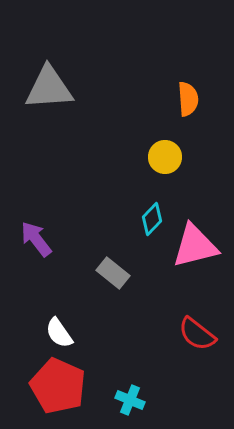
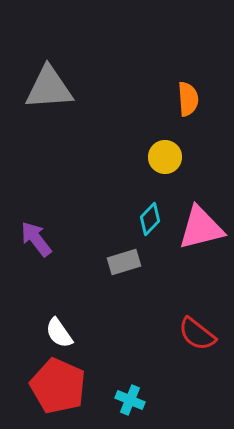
cyan diamond: moved 2 px left
pink triangle: moved 6 px right, 18 px up
gray rectangle: moved 11 px right, 11 px up; rotated 56 degrees counterclockwise
